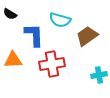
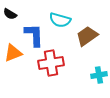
orange triangle: moved 7 px up; rotated 18 degrees counterclockwise
red cross: moved 1 px left, 1 px up
